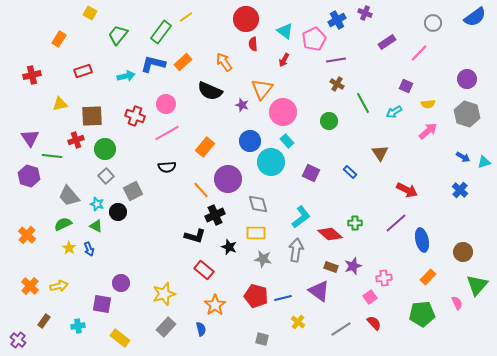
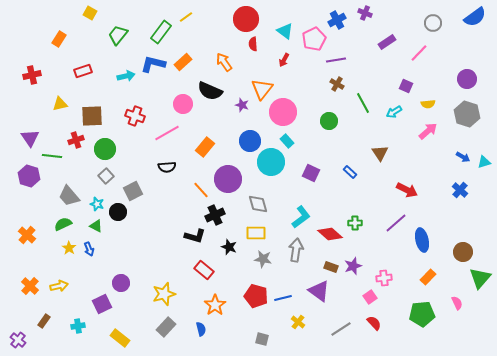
pink circle at (166, 104): moved 17 px right
green triangle at (477, 285): moved 3 px right, 7 px up
purple square at (102, 304): rotated 36 degrees counterclockwise
